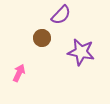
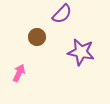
purple semicircle: moved 1 px right, 1 px up
brown circle: moved 5 px left, 1 px up
